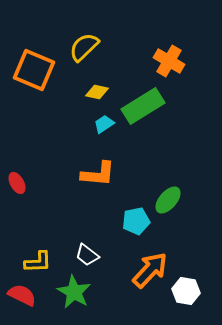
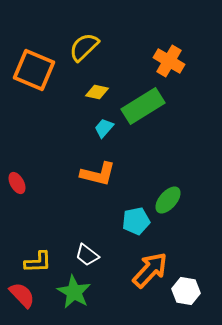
cyan trapezoid: moved 4 px down; rotated 15 degrees counterclockwise
orange L-shape: rotated 9 degrees clockwise
red semicircle: rotated 20 degrees clockwise
